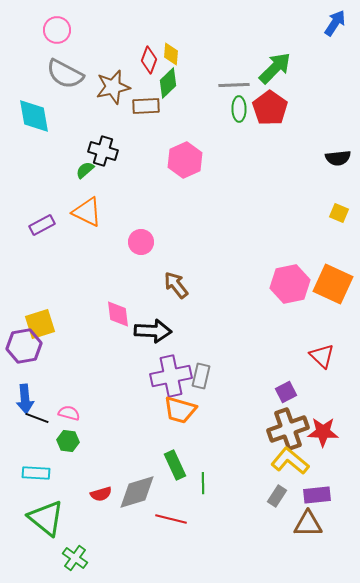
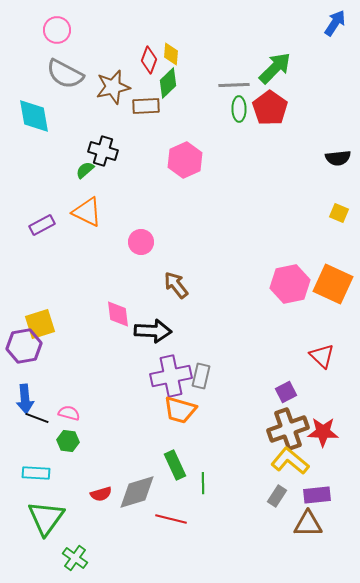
green triangle at (46, 518): rotated 27 degrees clockwise
